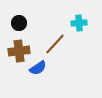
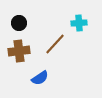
blue semicircle: moved 2 px right, 10 px down
